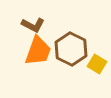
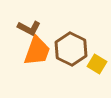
brown L-shape: moved 4 px left, 3 px down
orange trapezoid: moved 1 px left
